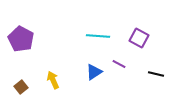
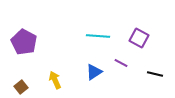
purple pentagon: moved 3 px right, 3 px down
purple line: moved 2 px right, 1 px up
black line: moved 1 px left
yellow arrow: moved 2 px right
